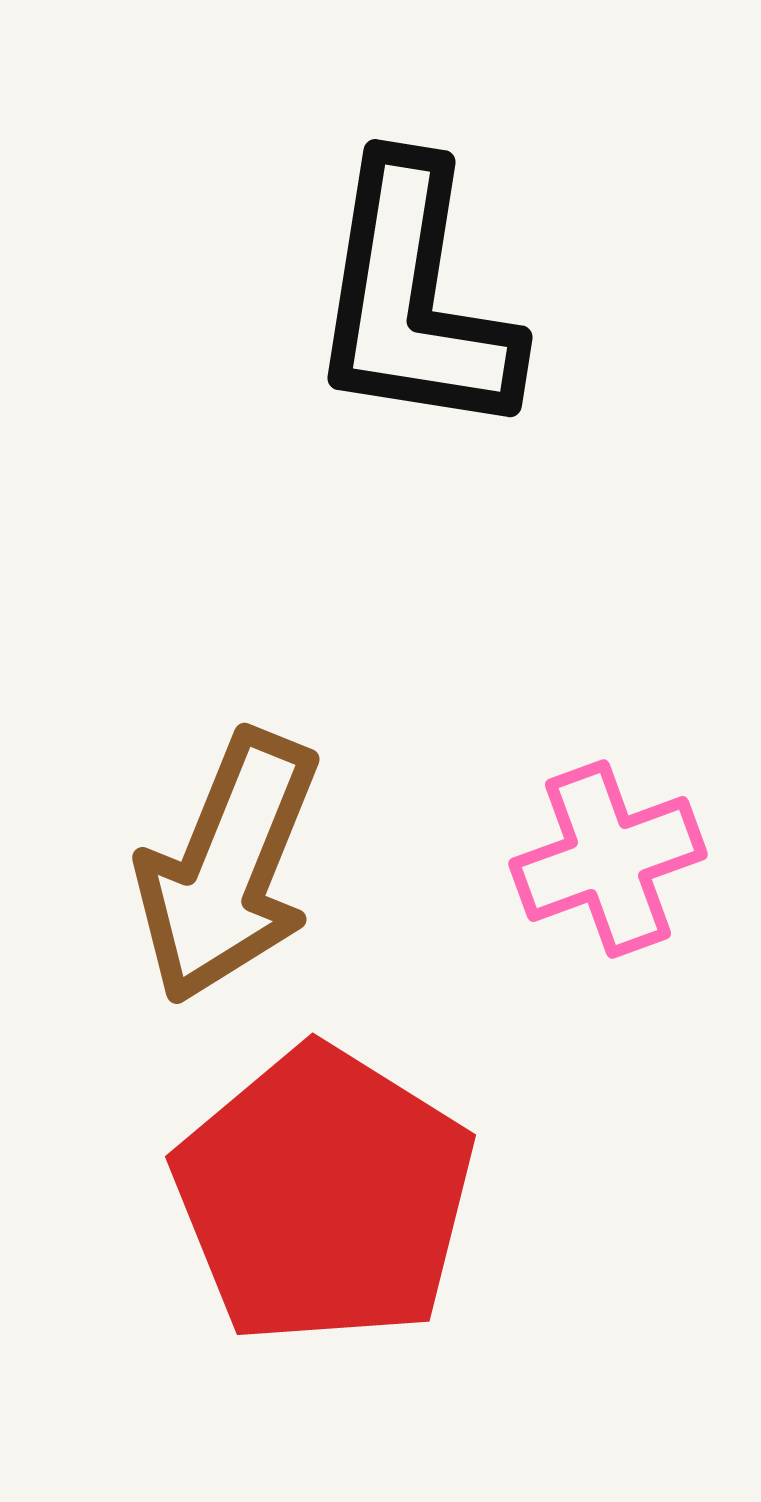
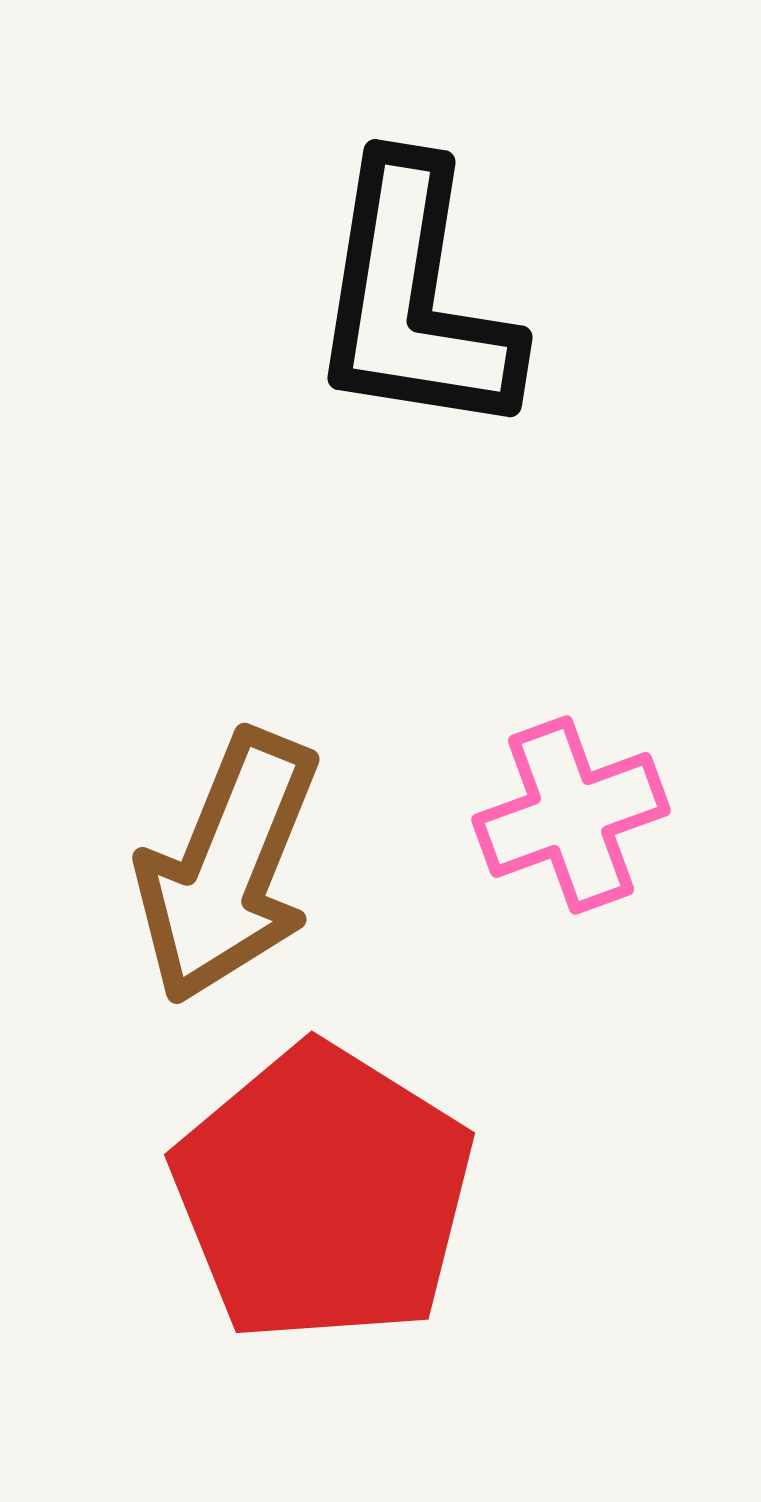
pink cross: moved 37 px left, 44 px up
red pentagon: moved 1 px left, 2 px up
